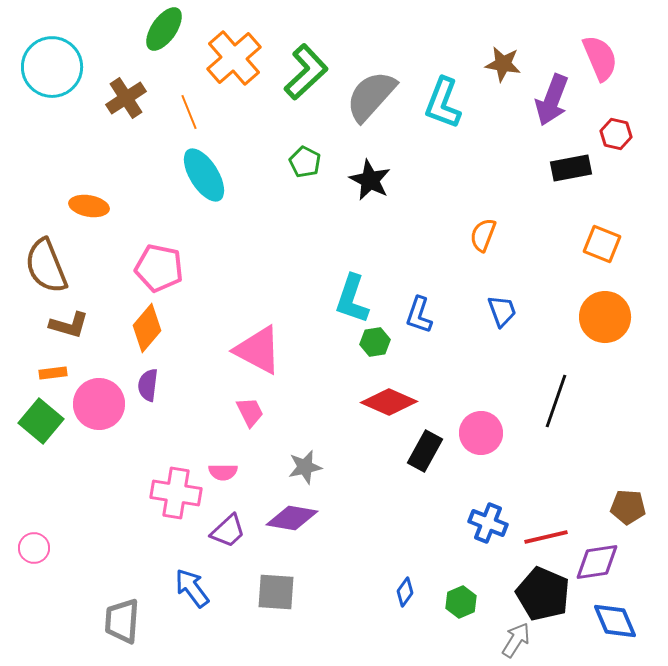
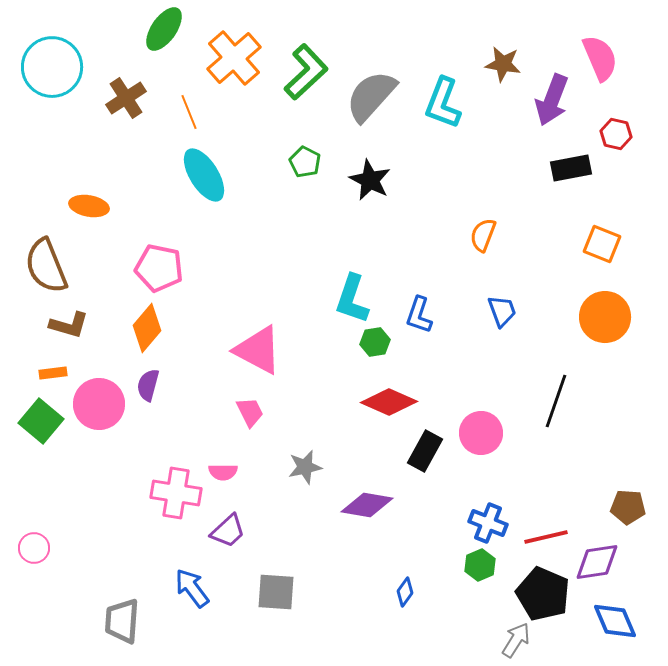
purple semicircle at (148, 385): rotated 8 degrees clockwise
purple diamond at (292, 518): moved 75 px right, 13 px up
green hexagon at (461, 602): moved 19 px right, 37 px up
